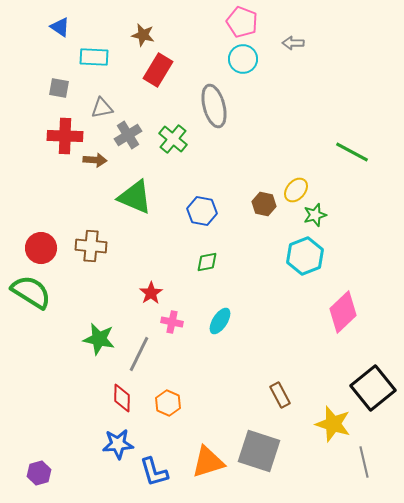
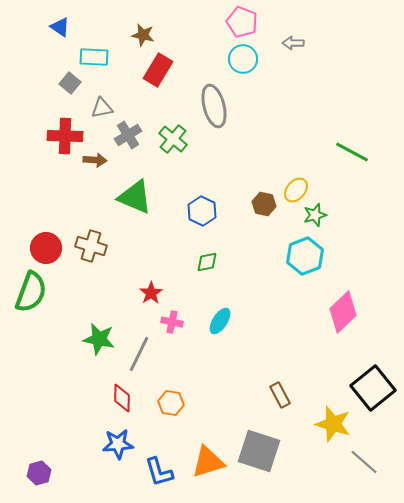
gray square at (59, 88): moved 11 px right, 5 px up; rotated 30 degrees clockwise
blue hexagon at (202, 211): rotated 16 degrees clockwise
brown cross at (91, 246): rotated 12 degrees clockwise
red circle at (41, 248): moved 5 px right
green semicircle at (31, 292): rotated 78 degrees clockwise
orange hexagon at (168, 403): moved 3 px right; rotated 15 degrees counterclockwise
gray line at (364, 462): rotated 36 degrees counterclockwise
blue L-shape at (154, 472): moved 5 px right
